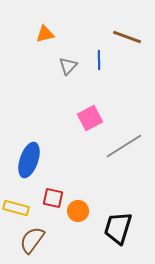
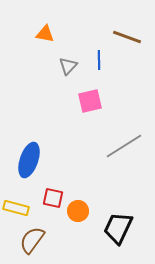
orange triangle: rotated 24 degrees clockwise
pink square: moved 17 px up; rotated 15 degrees clockwise
black trapezoid: rotated 8 degrees clockwise
